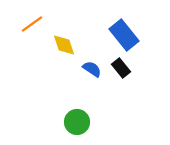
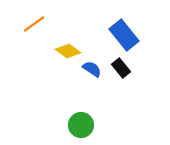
orange line: moved 2 px right
yellow diamond: moved 4 px right, 6 px down; rotated 35 degrees counterclockwise
green circle: moved 4 px right, 3 px down
